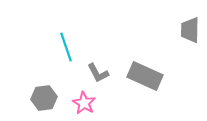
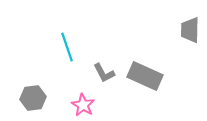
cyan line: moved 1 px right
gray L-shape: moved 6 px right
gray hexagon: moved 11 px left
pink star: moved 1 px left, 2 px down
